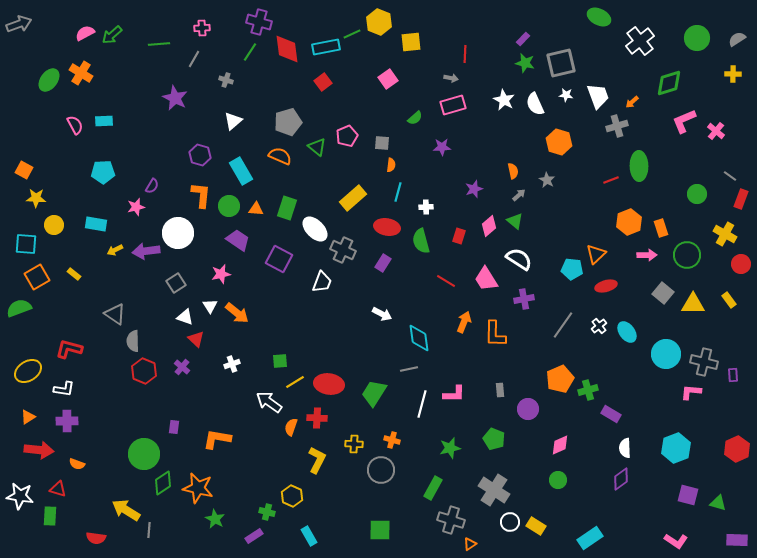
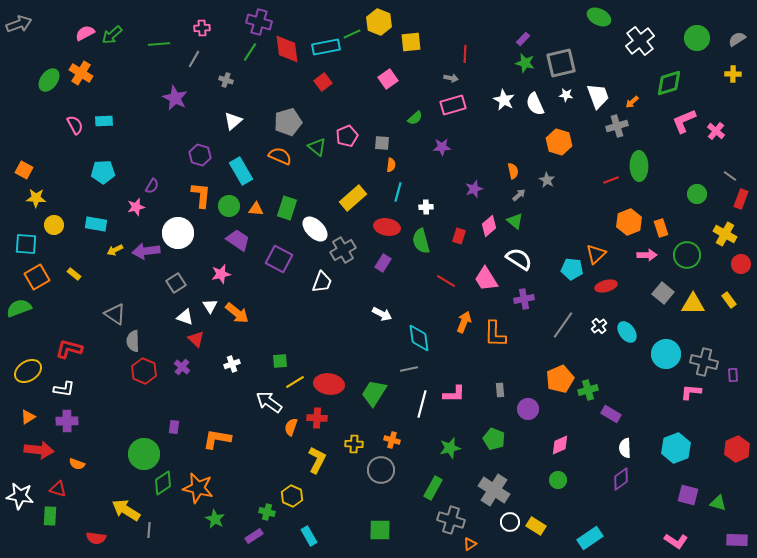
gray cross at (343, 250): rotated 35 degrees clockwise
